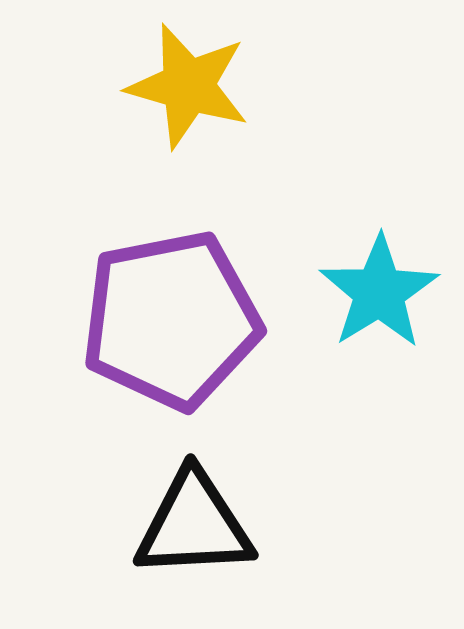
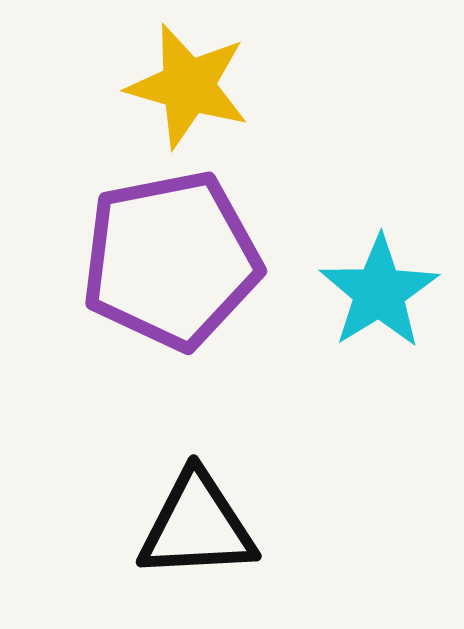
purple pentagon: moved 60 px up
black triangle: moved 3 px right, 1 px down
